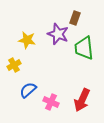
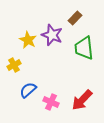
brown rectangle: rotated 24 degrees clockwise
purple star: moved 6 px left, 1 px down
yellow star: moved 1 px right; rotated 18 degrees clockwise
red arrow: rotated 20 degrees clockwise
